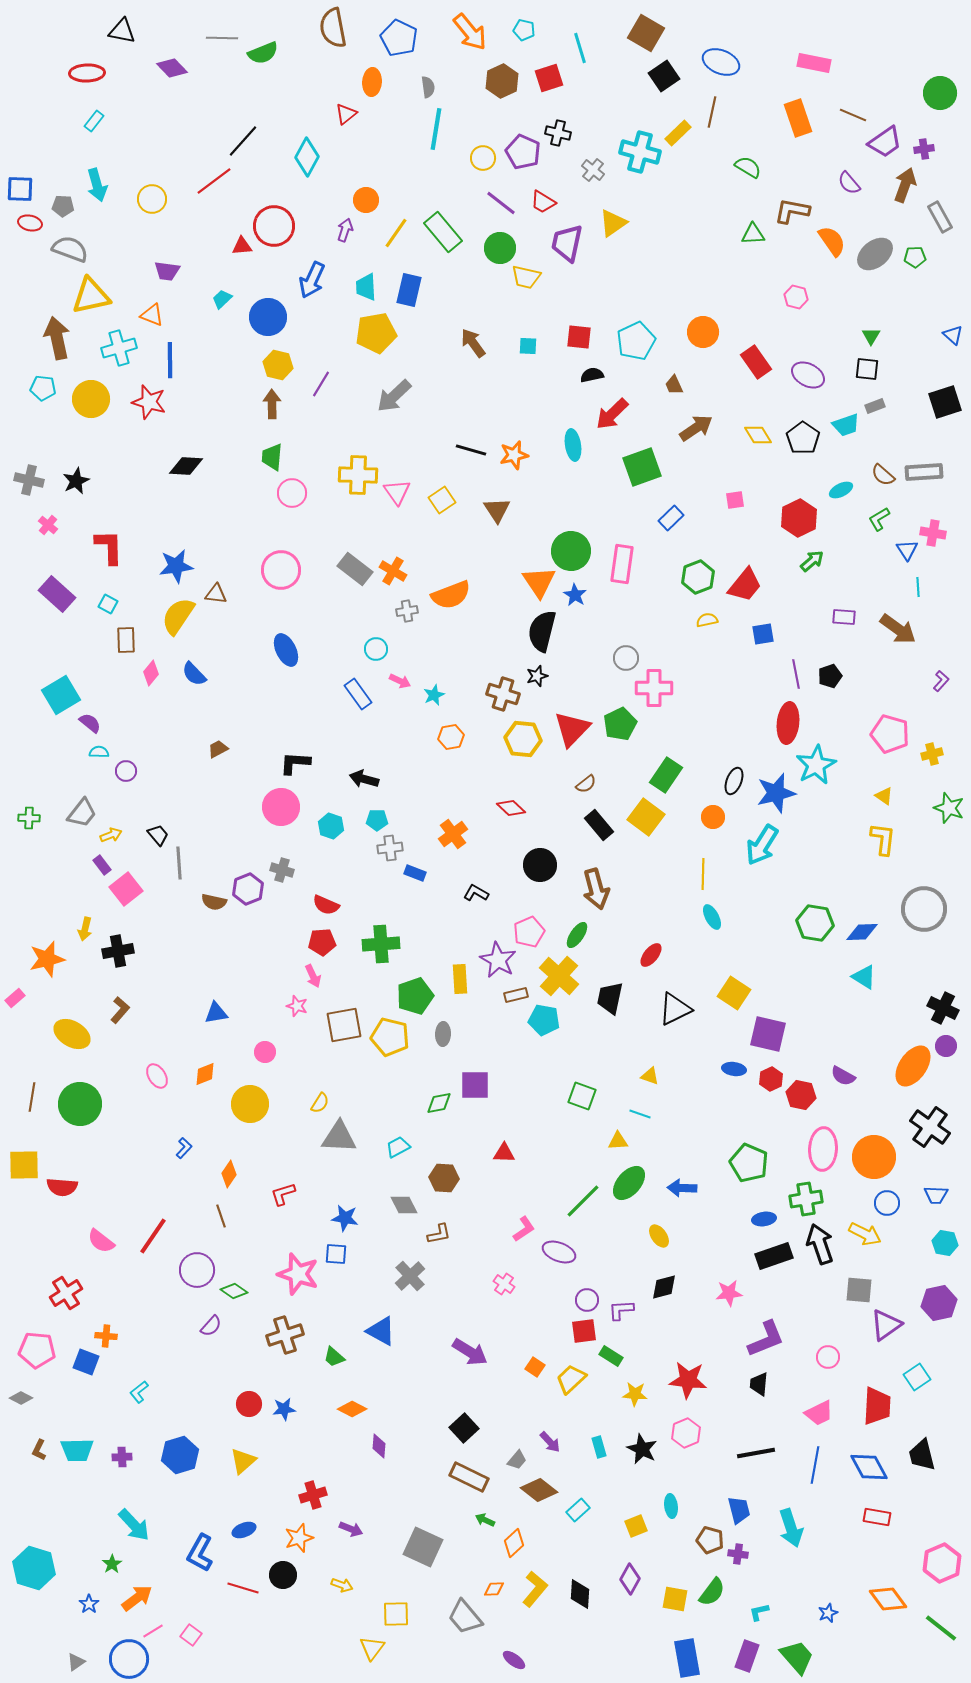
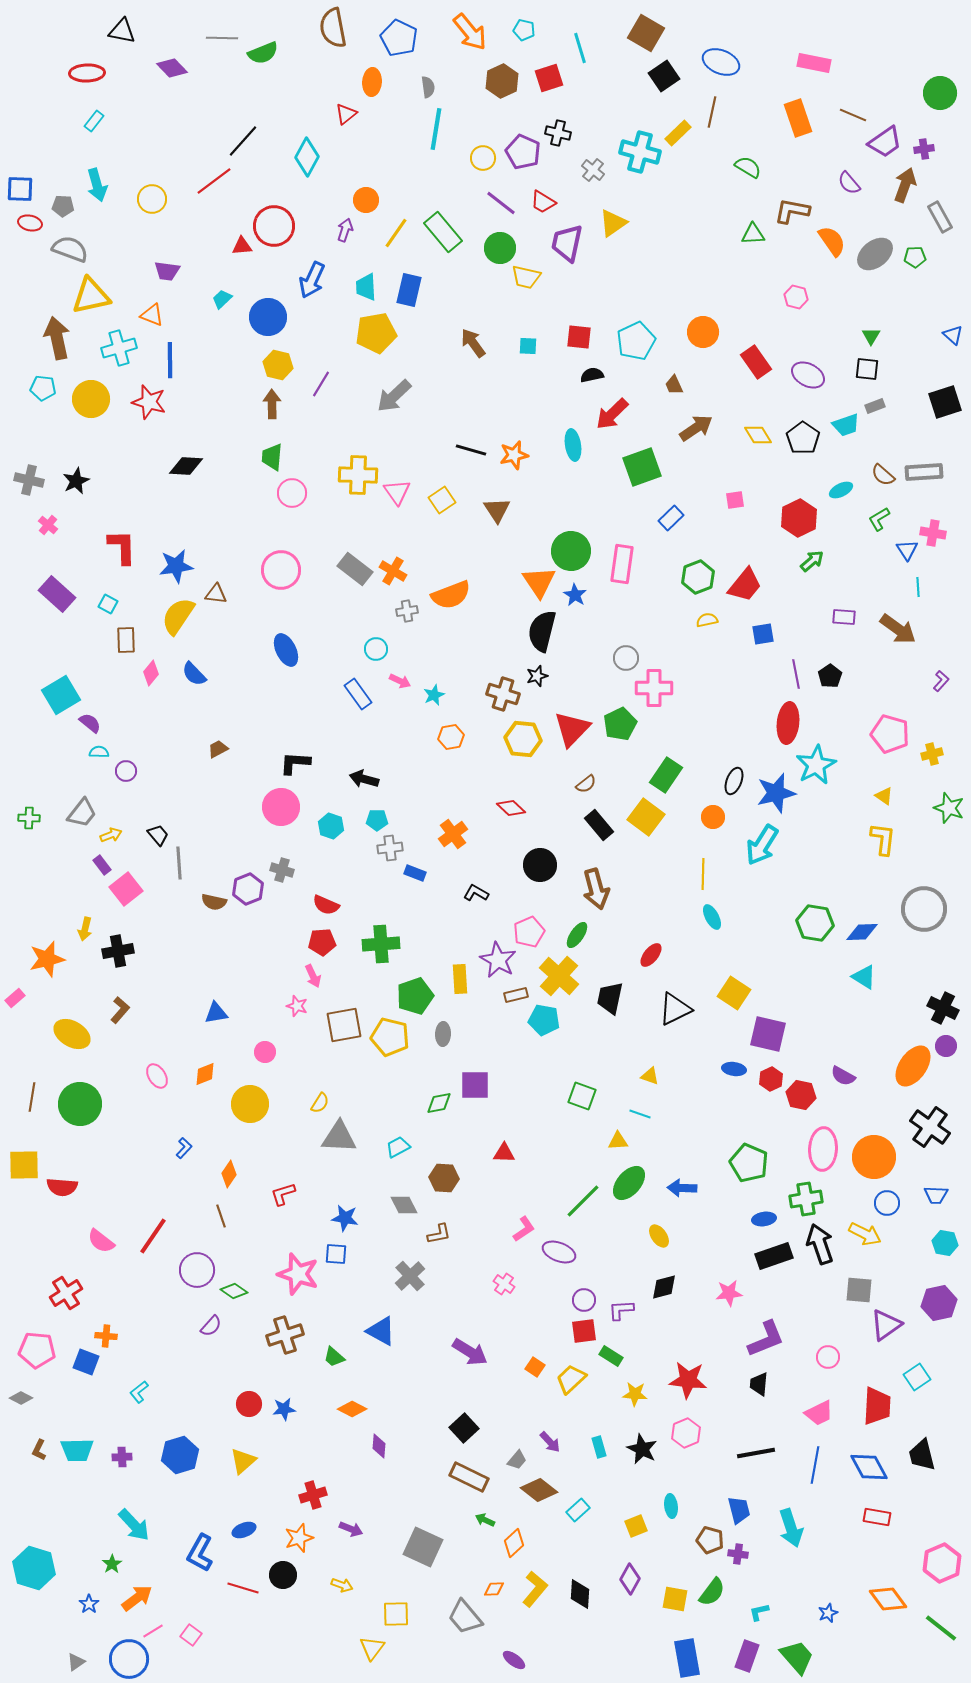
red L-shape at (109, 547): moved 13 px right
black pentagon at (830, 676): rotated 15 degrees counterclockwise
purple circle at (587, 1300): moved 3 px left
